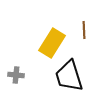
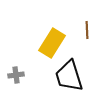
brown line: moved 3 px right
gray cross: rotated 14 degrees counterclockwise
